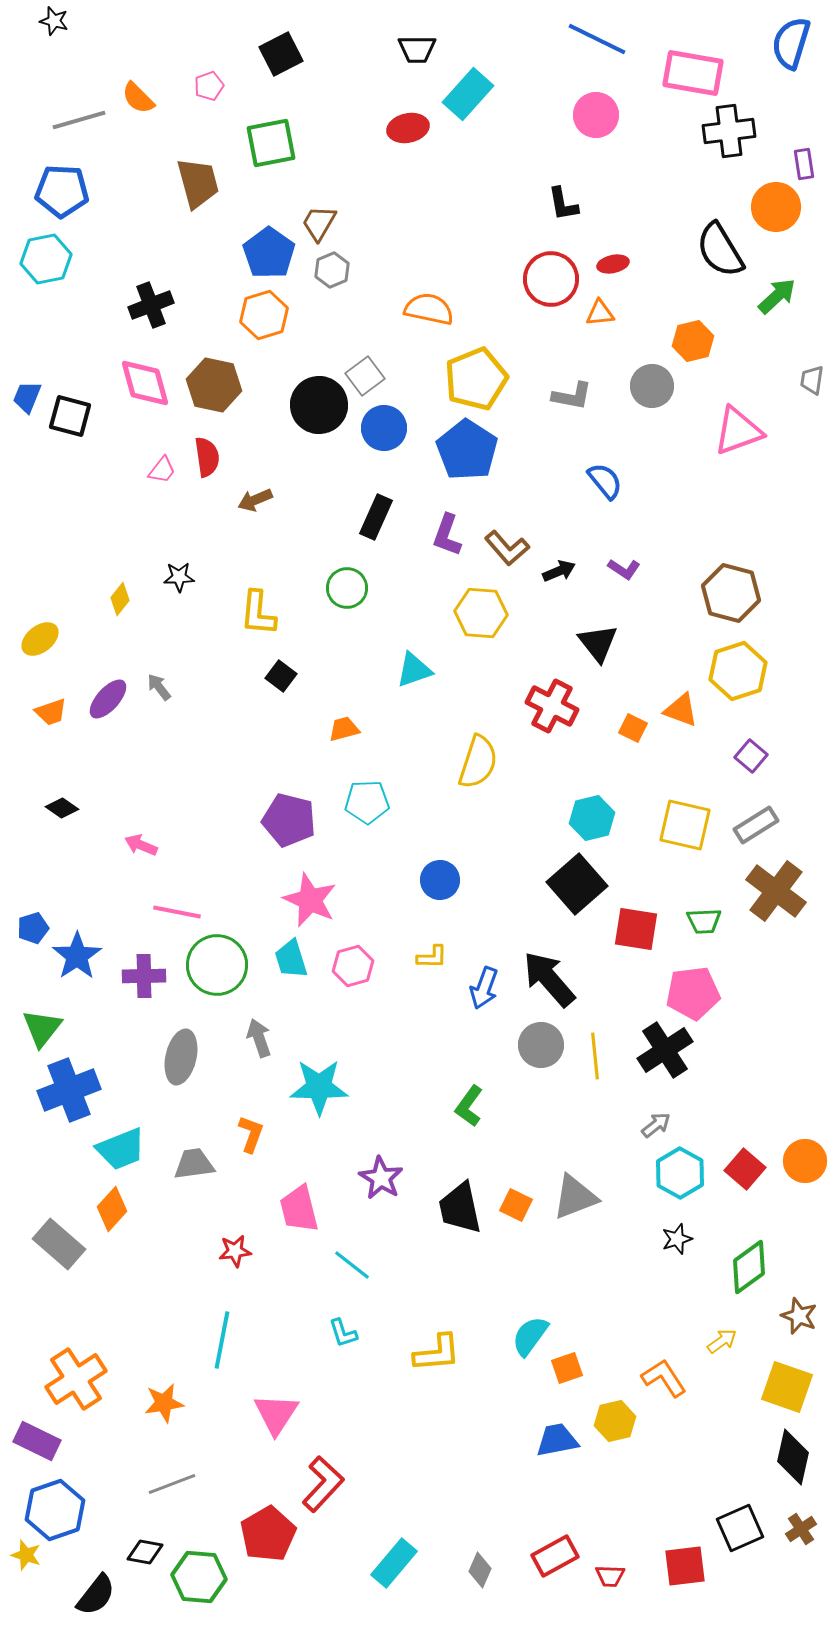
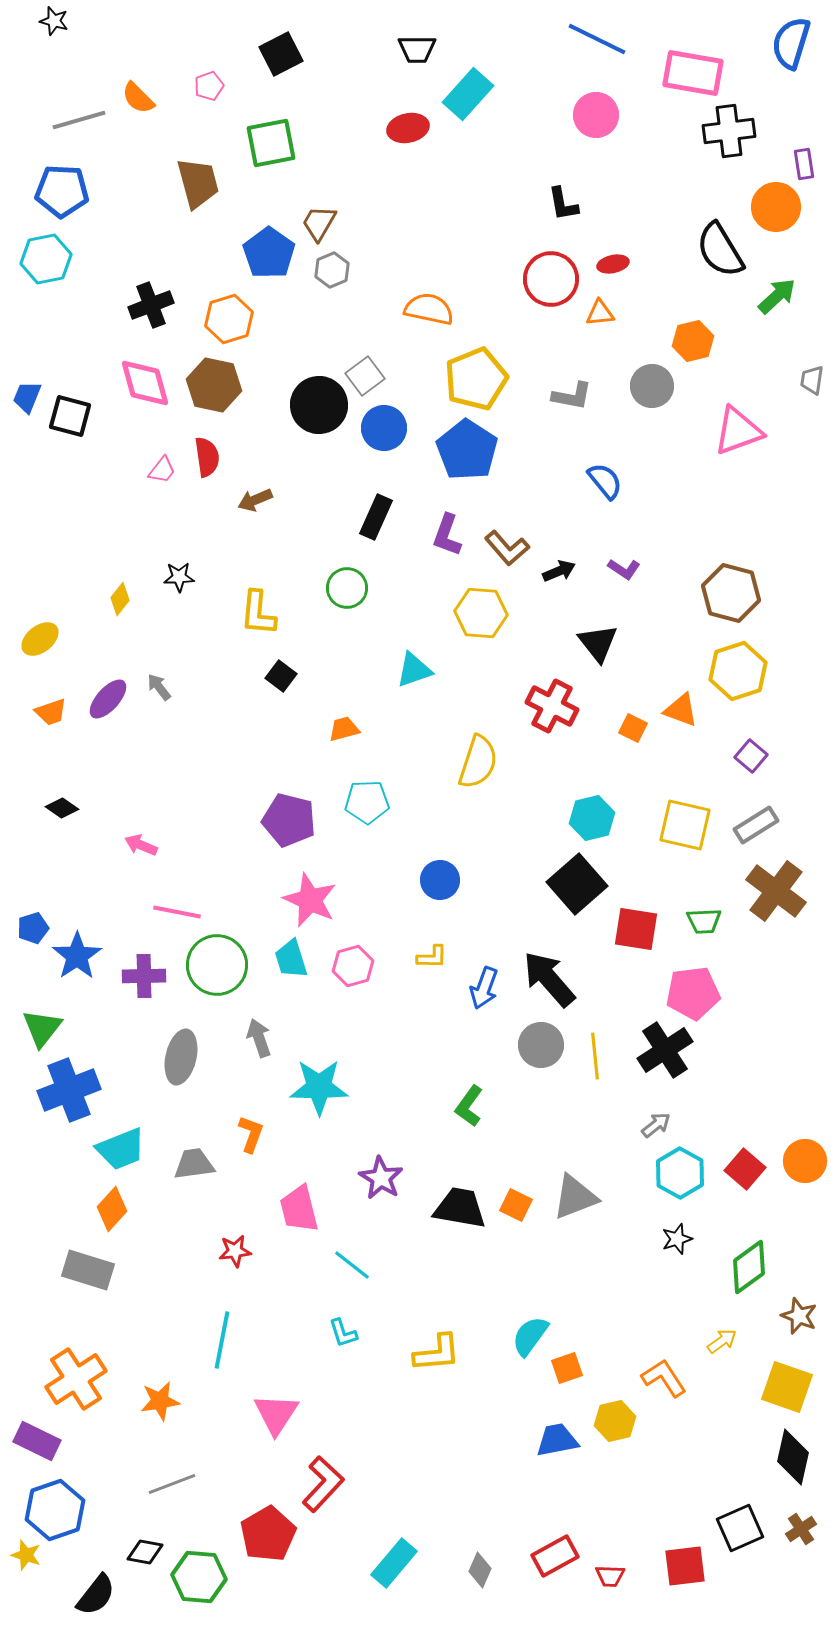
orange hexagon at (264, 315): moved 35 px left, 4 px down
black trapezoid at (460, 1208): rotated 112 degrees clockwise
gray rectangle at (59, 1244): moved 29 px right, 26 px down; rotated 24 degrees counterclockwise
orange star at (164, 1403): moved 4 px left, 2 px up
